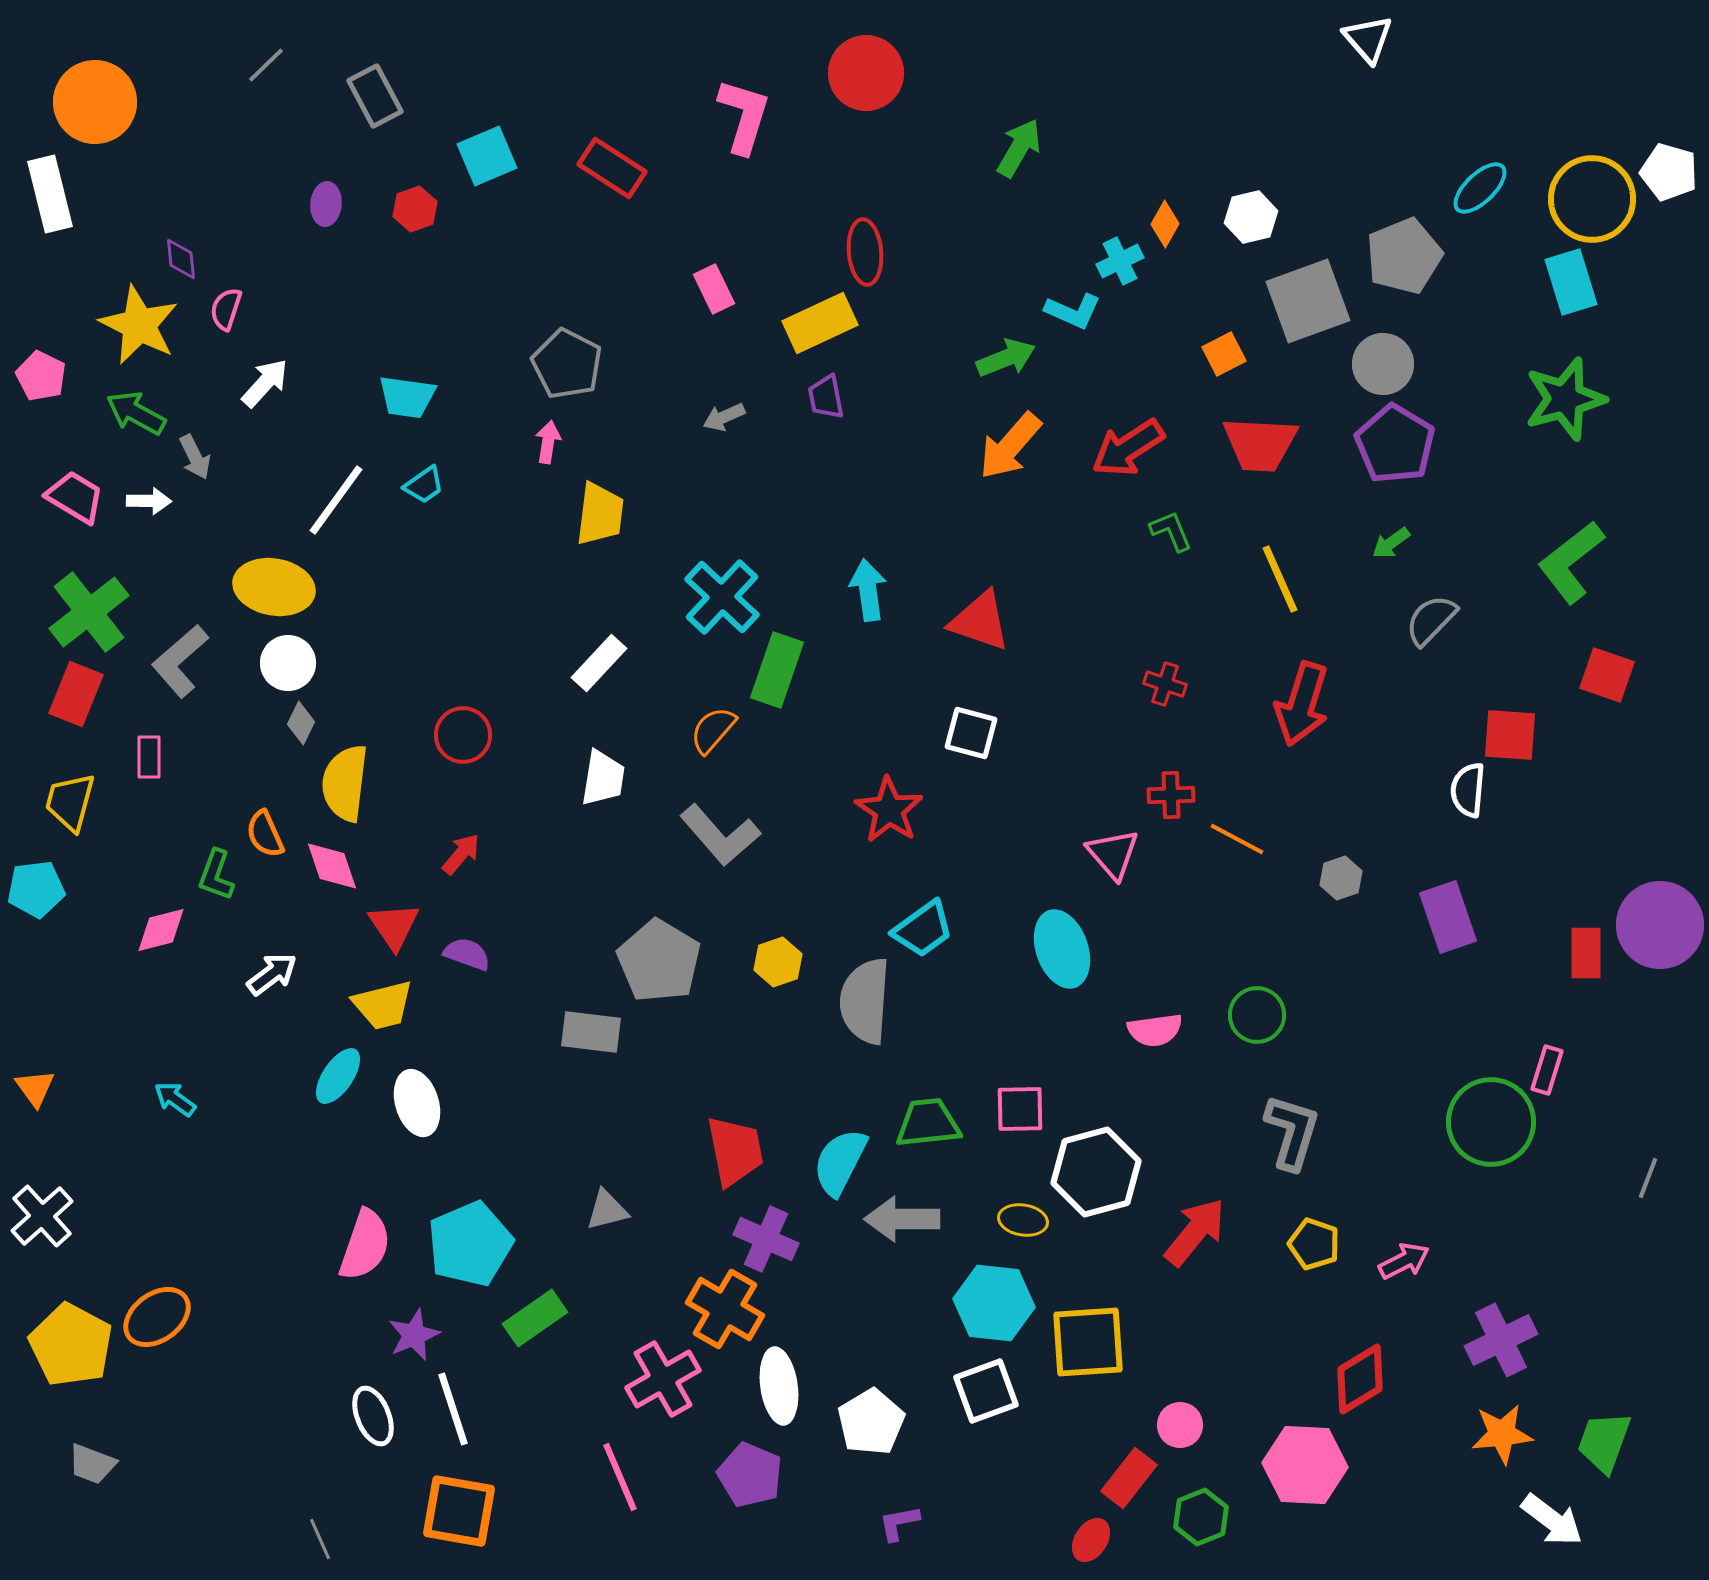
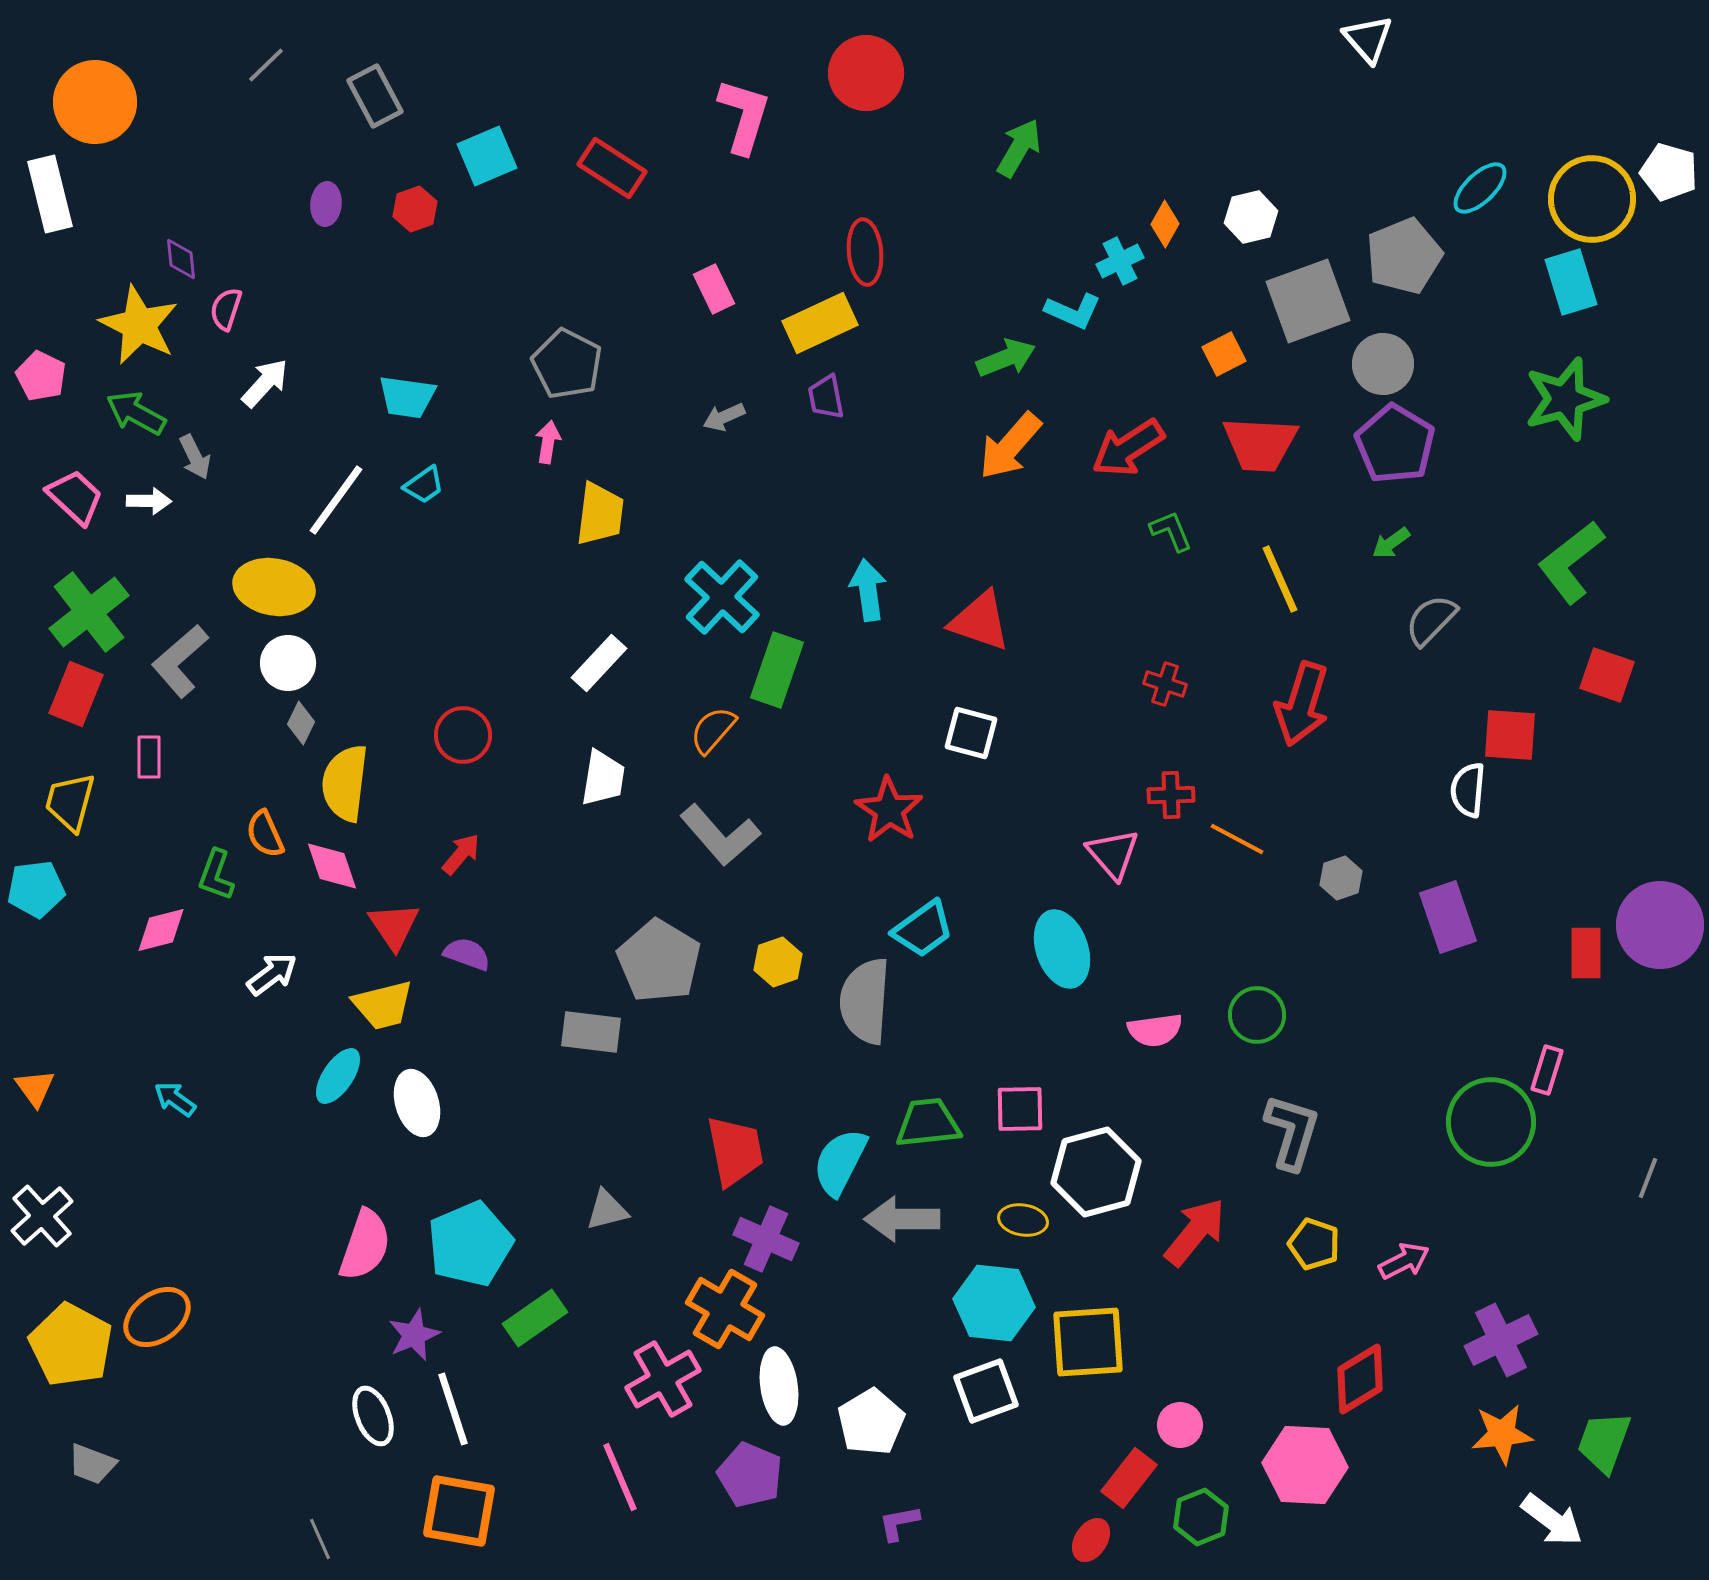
pink trapezoid at (75, 497): rotated 12 degrees clockwise
